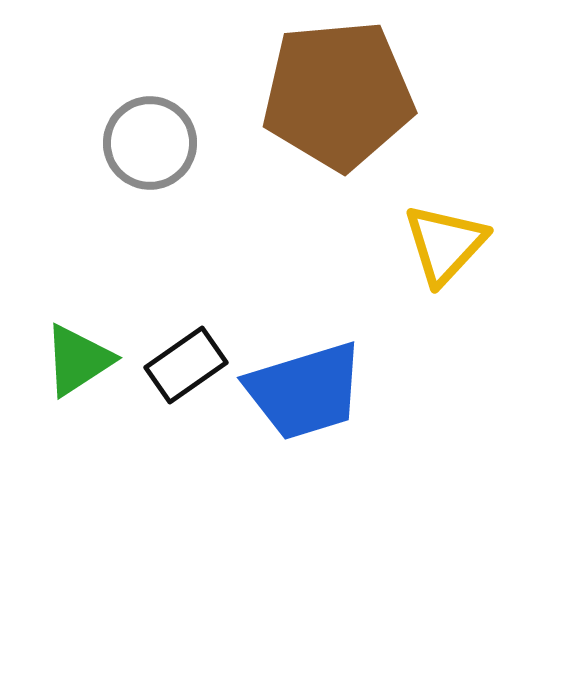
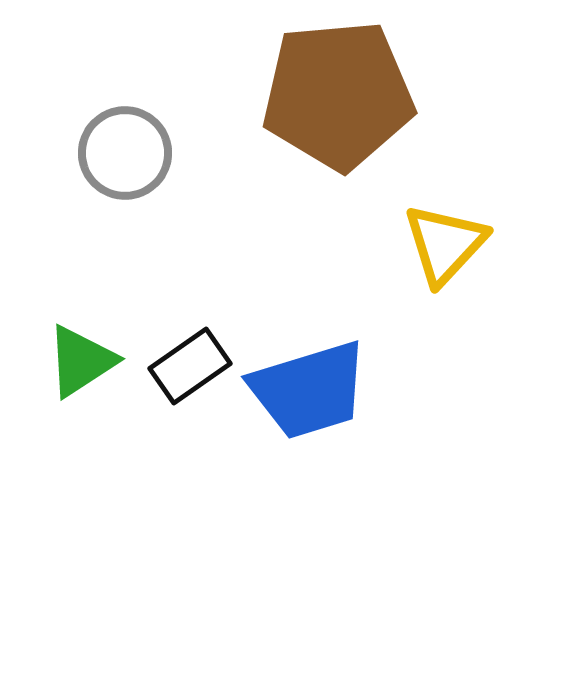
gray circle: moved 25 px left, 10 px down
green triangle: moved 3 px right, 1 px down
black rectangle: moved 4 px right, 1 px down
blue trapezoid: moved 4 px right, 1 px up
